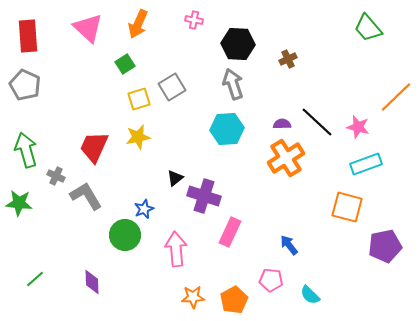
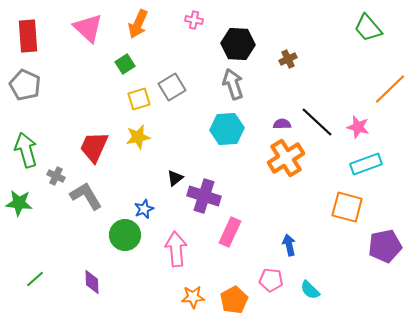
orange line: moved 6 px left, 8 px up
blue arrow: rotated 25 degrees clockwise
cyan semicircle: moved 5 px up
